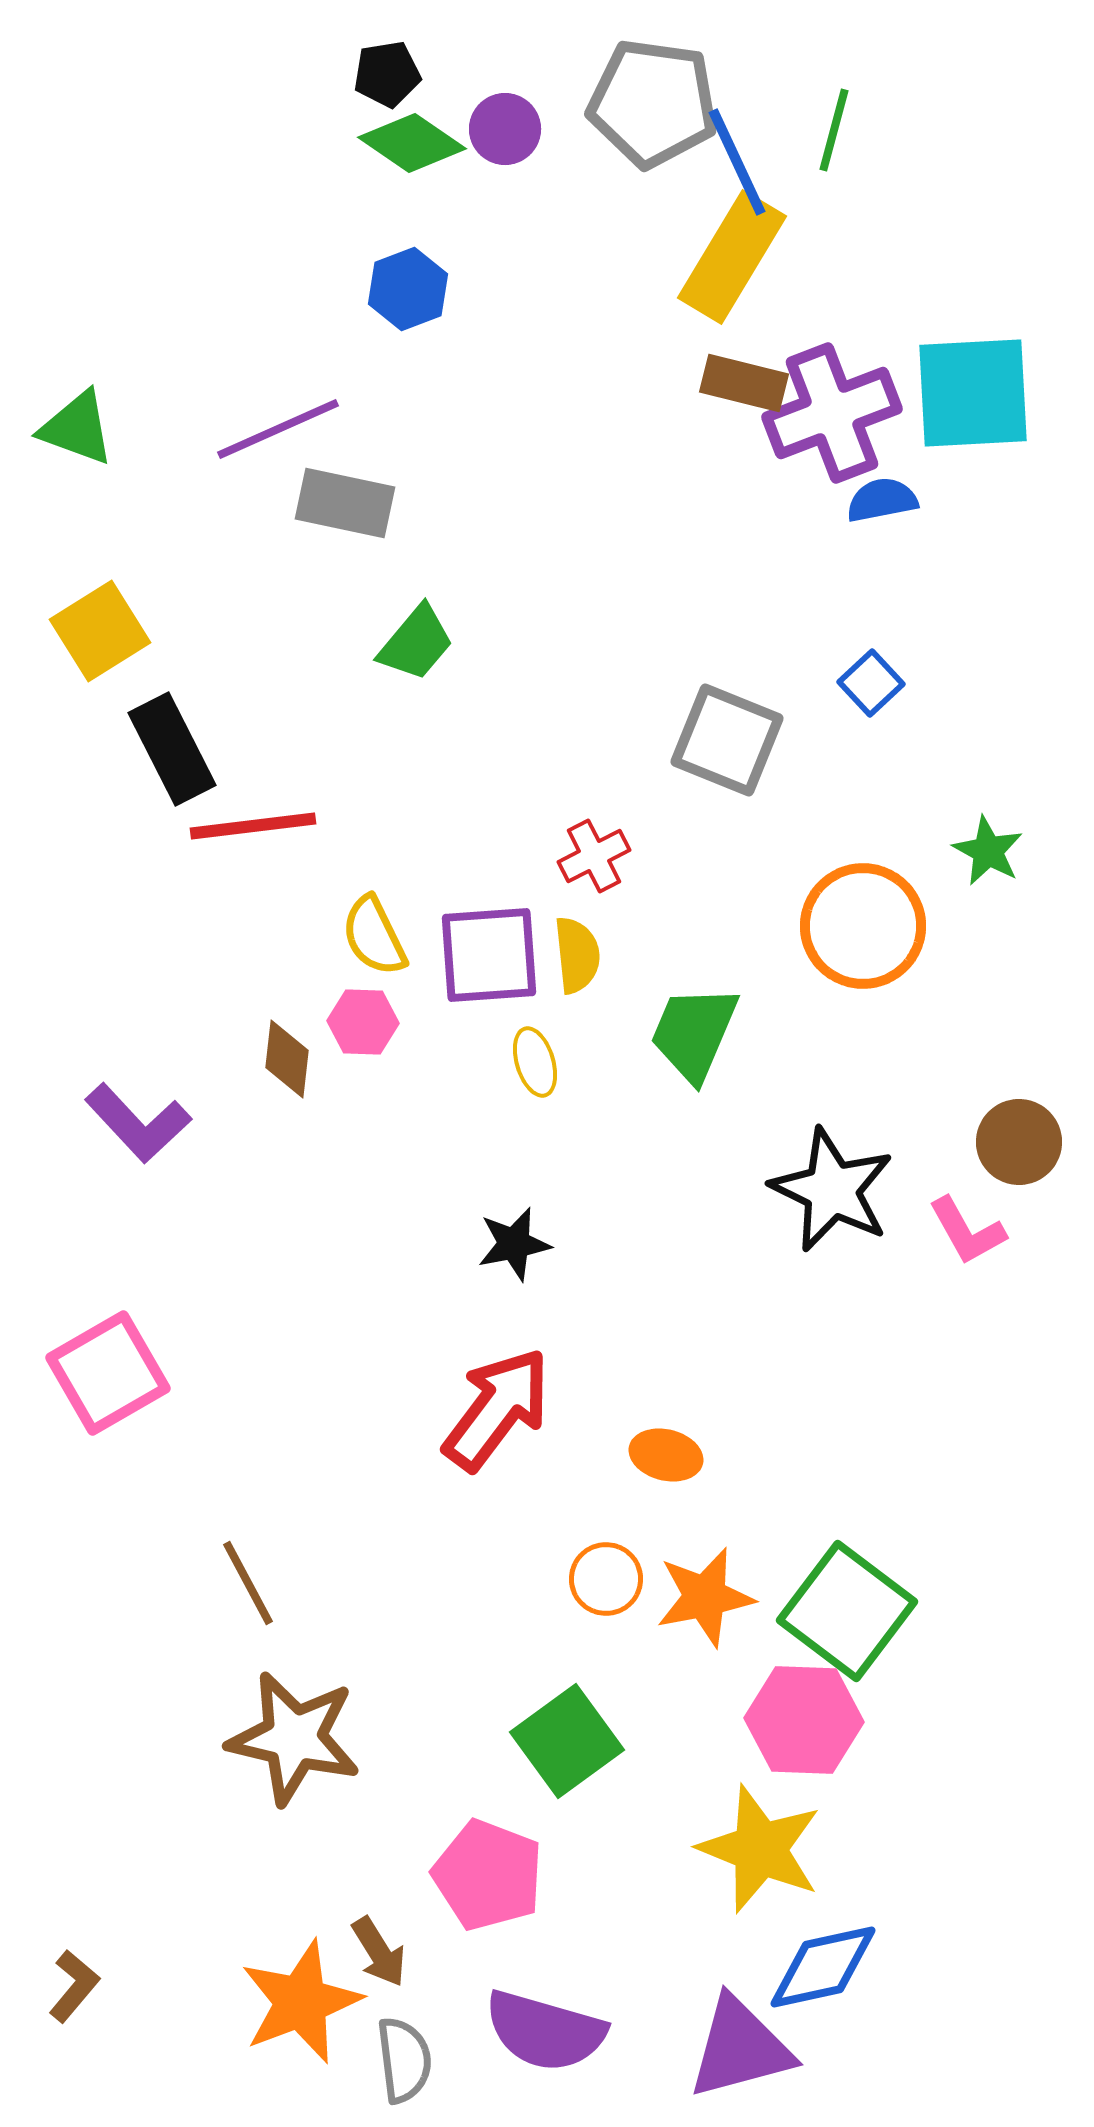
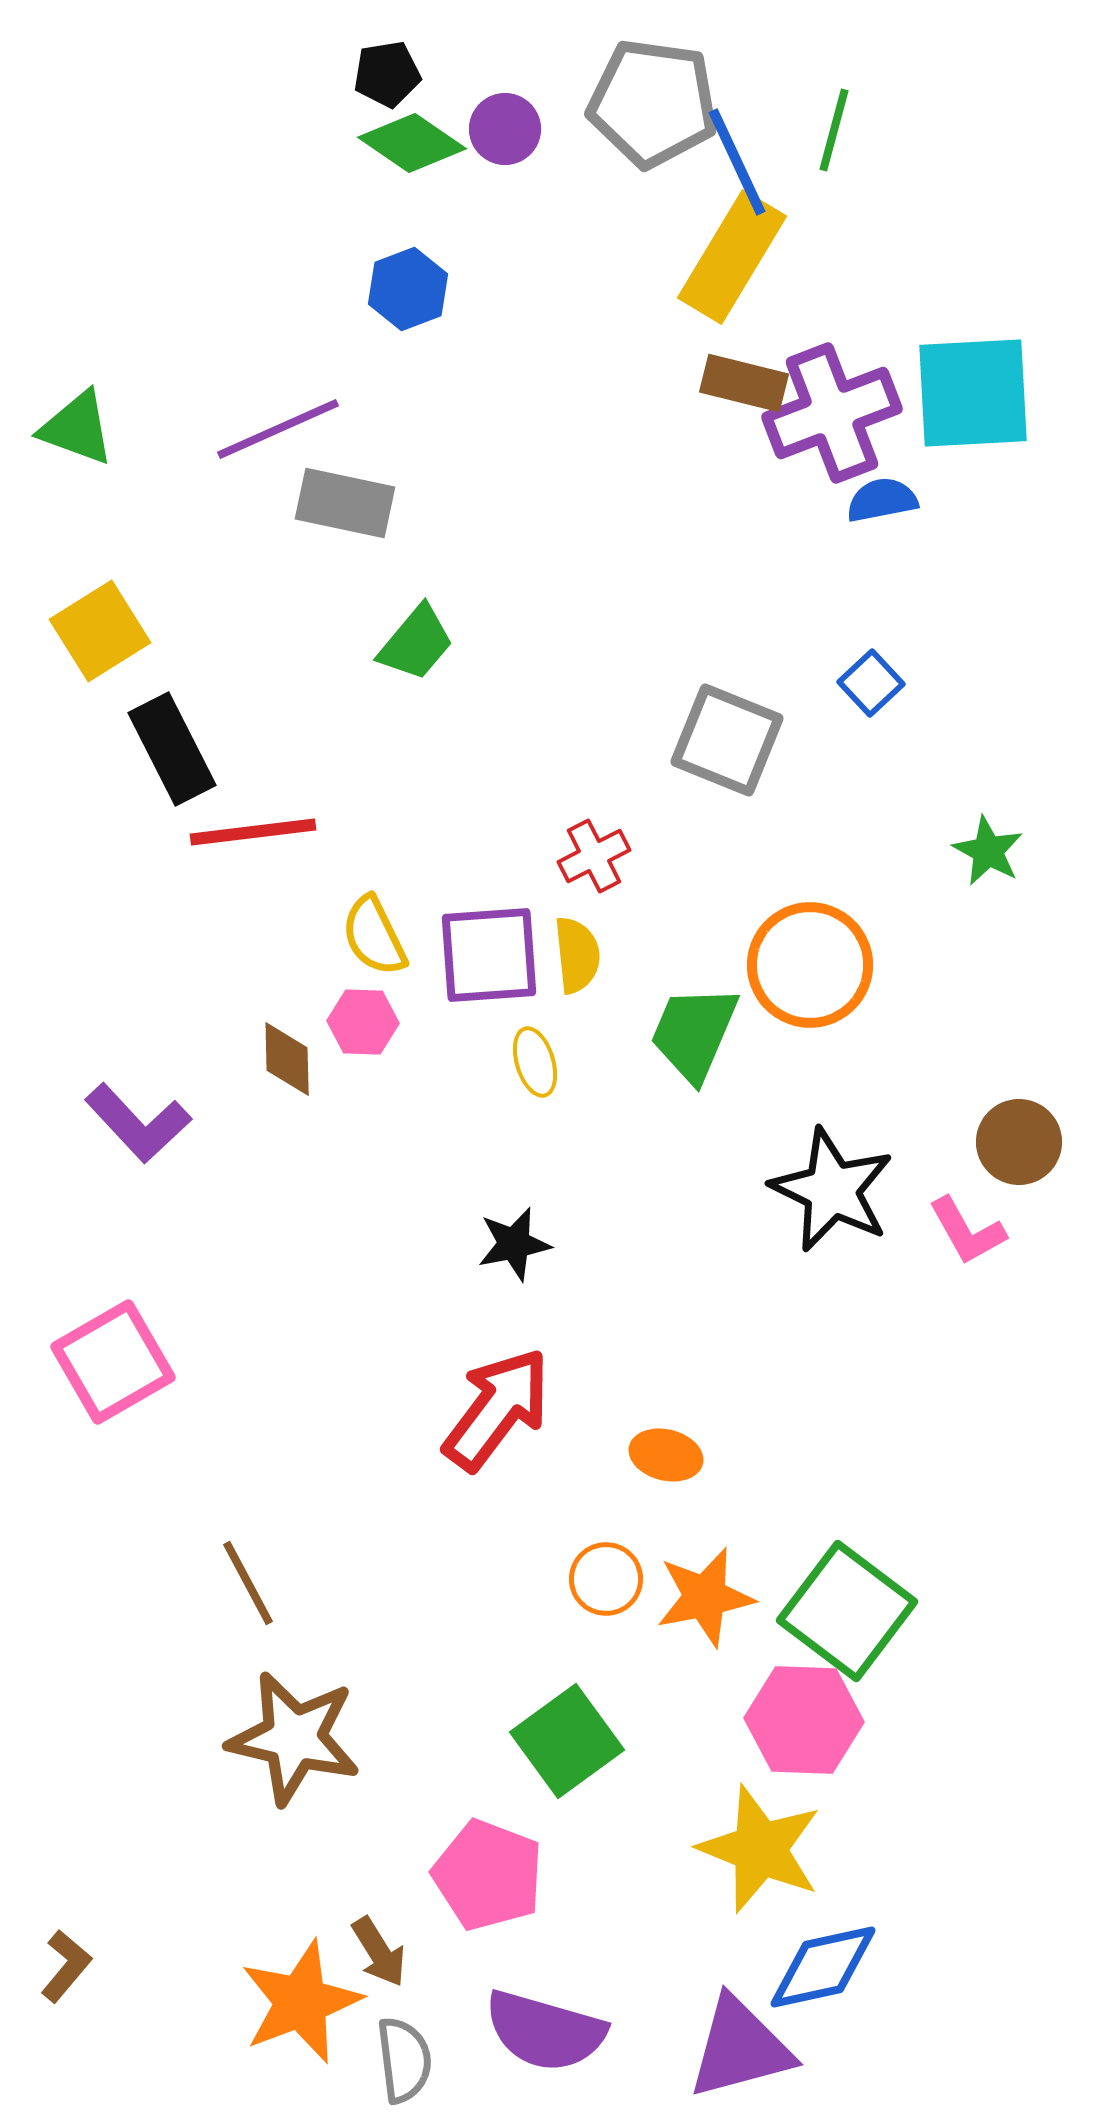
red line at (253, 826): moved 6 px down
orange circle at (863, 926): moved 53 px left, 39 px down
brown diamond at (287, 1059): rotated 8 degrees counterclockwise
pink square at (108, 1373): moved 5 px right, 11 px up
brown L-shape at (74, 1986): moved 8 px left, 20 px up
